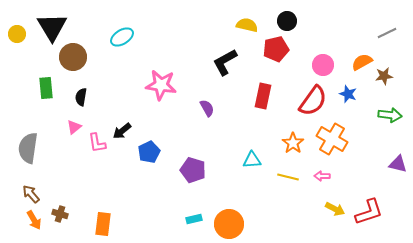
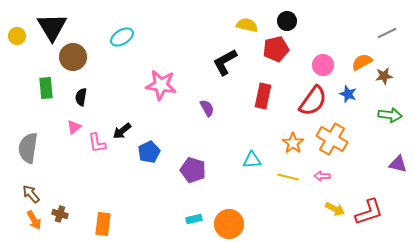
yellow circle: moved 2 px down
